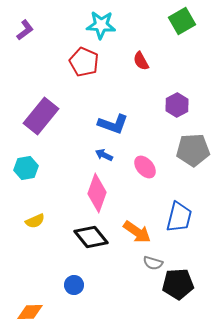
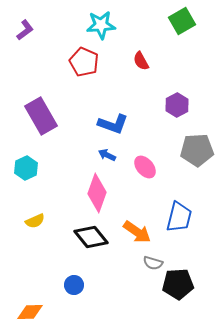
cyan star: rotated 8 degrees counterclockwise
purple rectangle: rotated 69 degrees counterclockwise
gray pentagon: moved 4 px right
blue arrow: moved 3 px right
cyan hexagon: rotated 15 degrees counterclockwise
